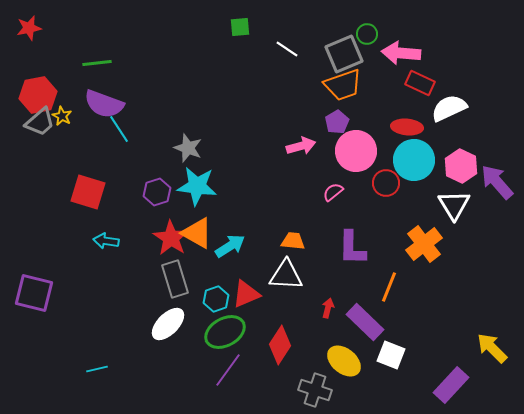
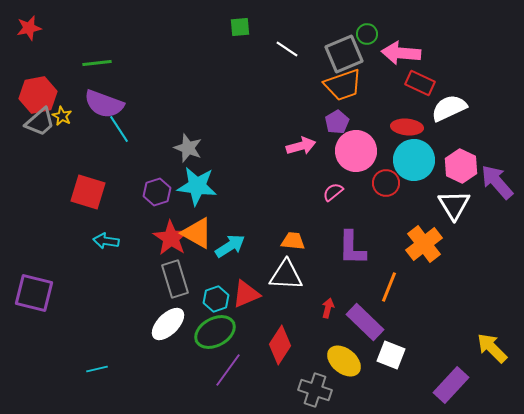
green ellipse at (225, 332): moved 10 px left
